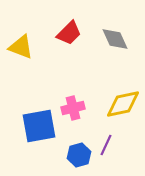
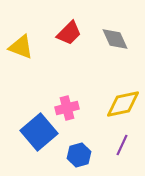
pink cross: moved 6 px left
blue square: moved 6 px down; rotated 30 degrees counterclockwise
purple line: moved 16 px right
